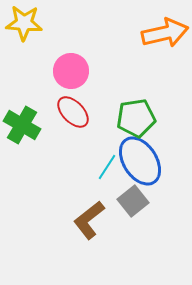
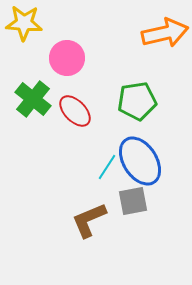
pink circle: moved 4 px left, 13 px up
red ellipse: moved 2 px right, 1 px up
green pentagon: moved 1 px right, 17 px up
green cross: moved 11 px right, 26 px up; rotated 9 degrees clockwise
gray square: rotated 28 degrees clockwise
brown L-shape: rotated 15 degrees clockwise
